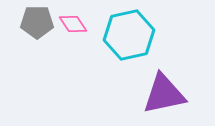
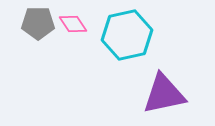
gray pentagon: moved 1 px right, 1 px down
cyan hexagon: moved 2 px left
